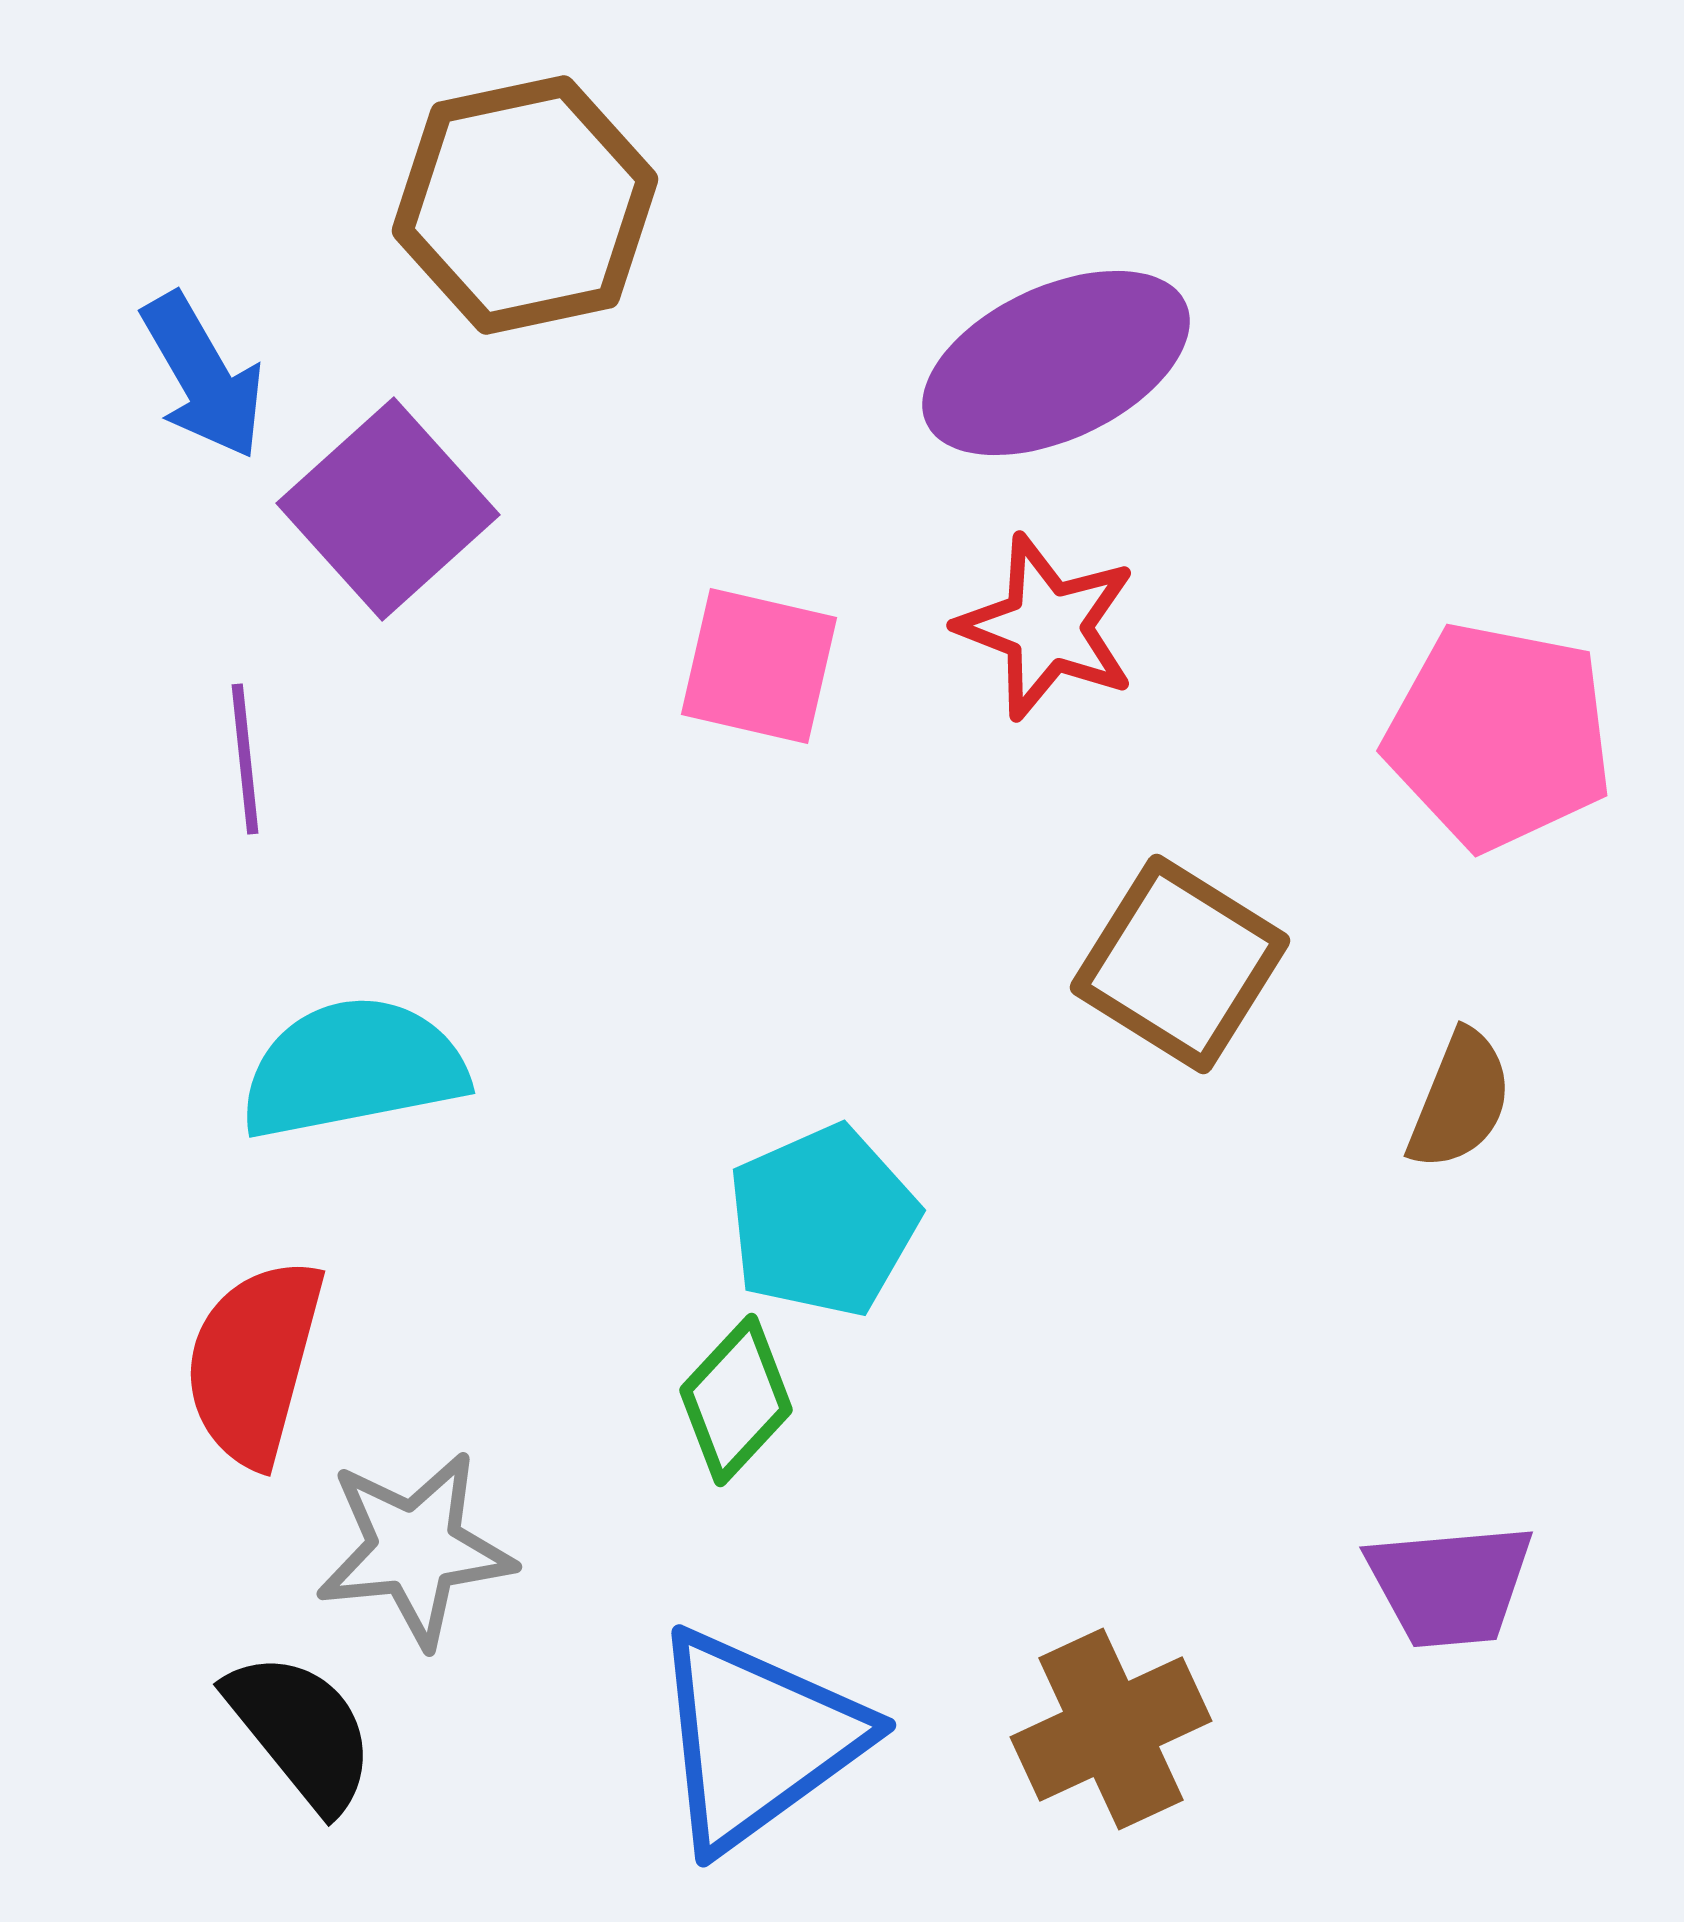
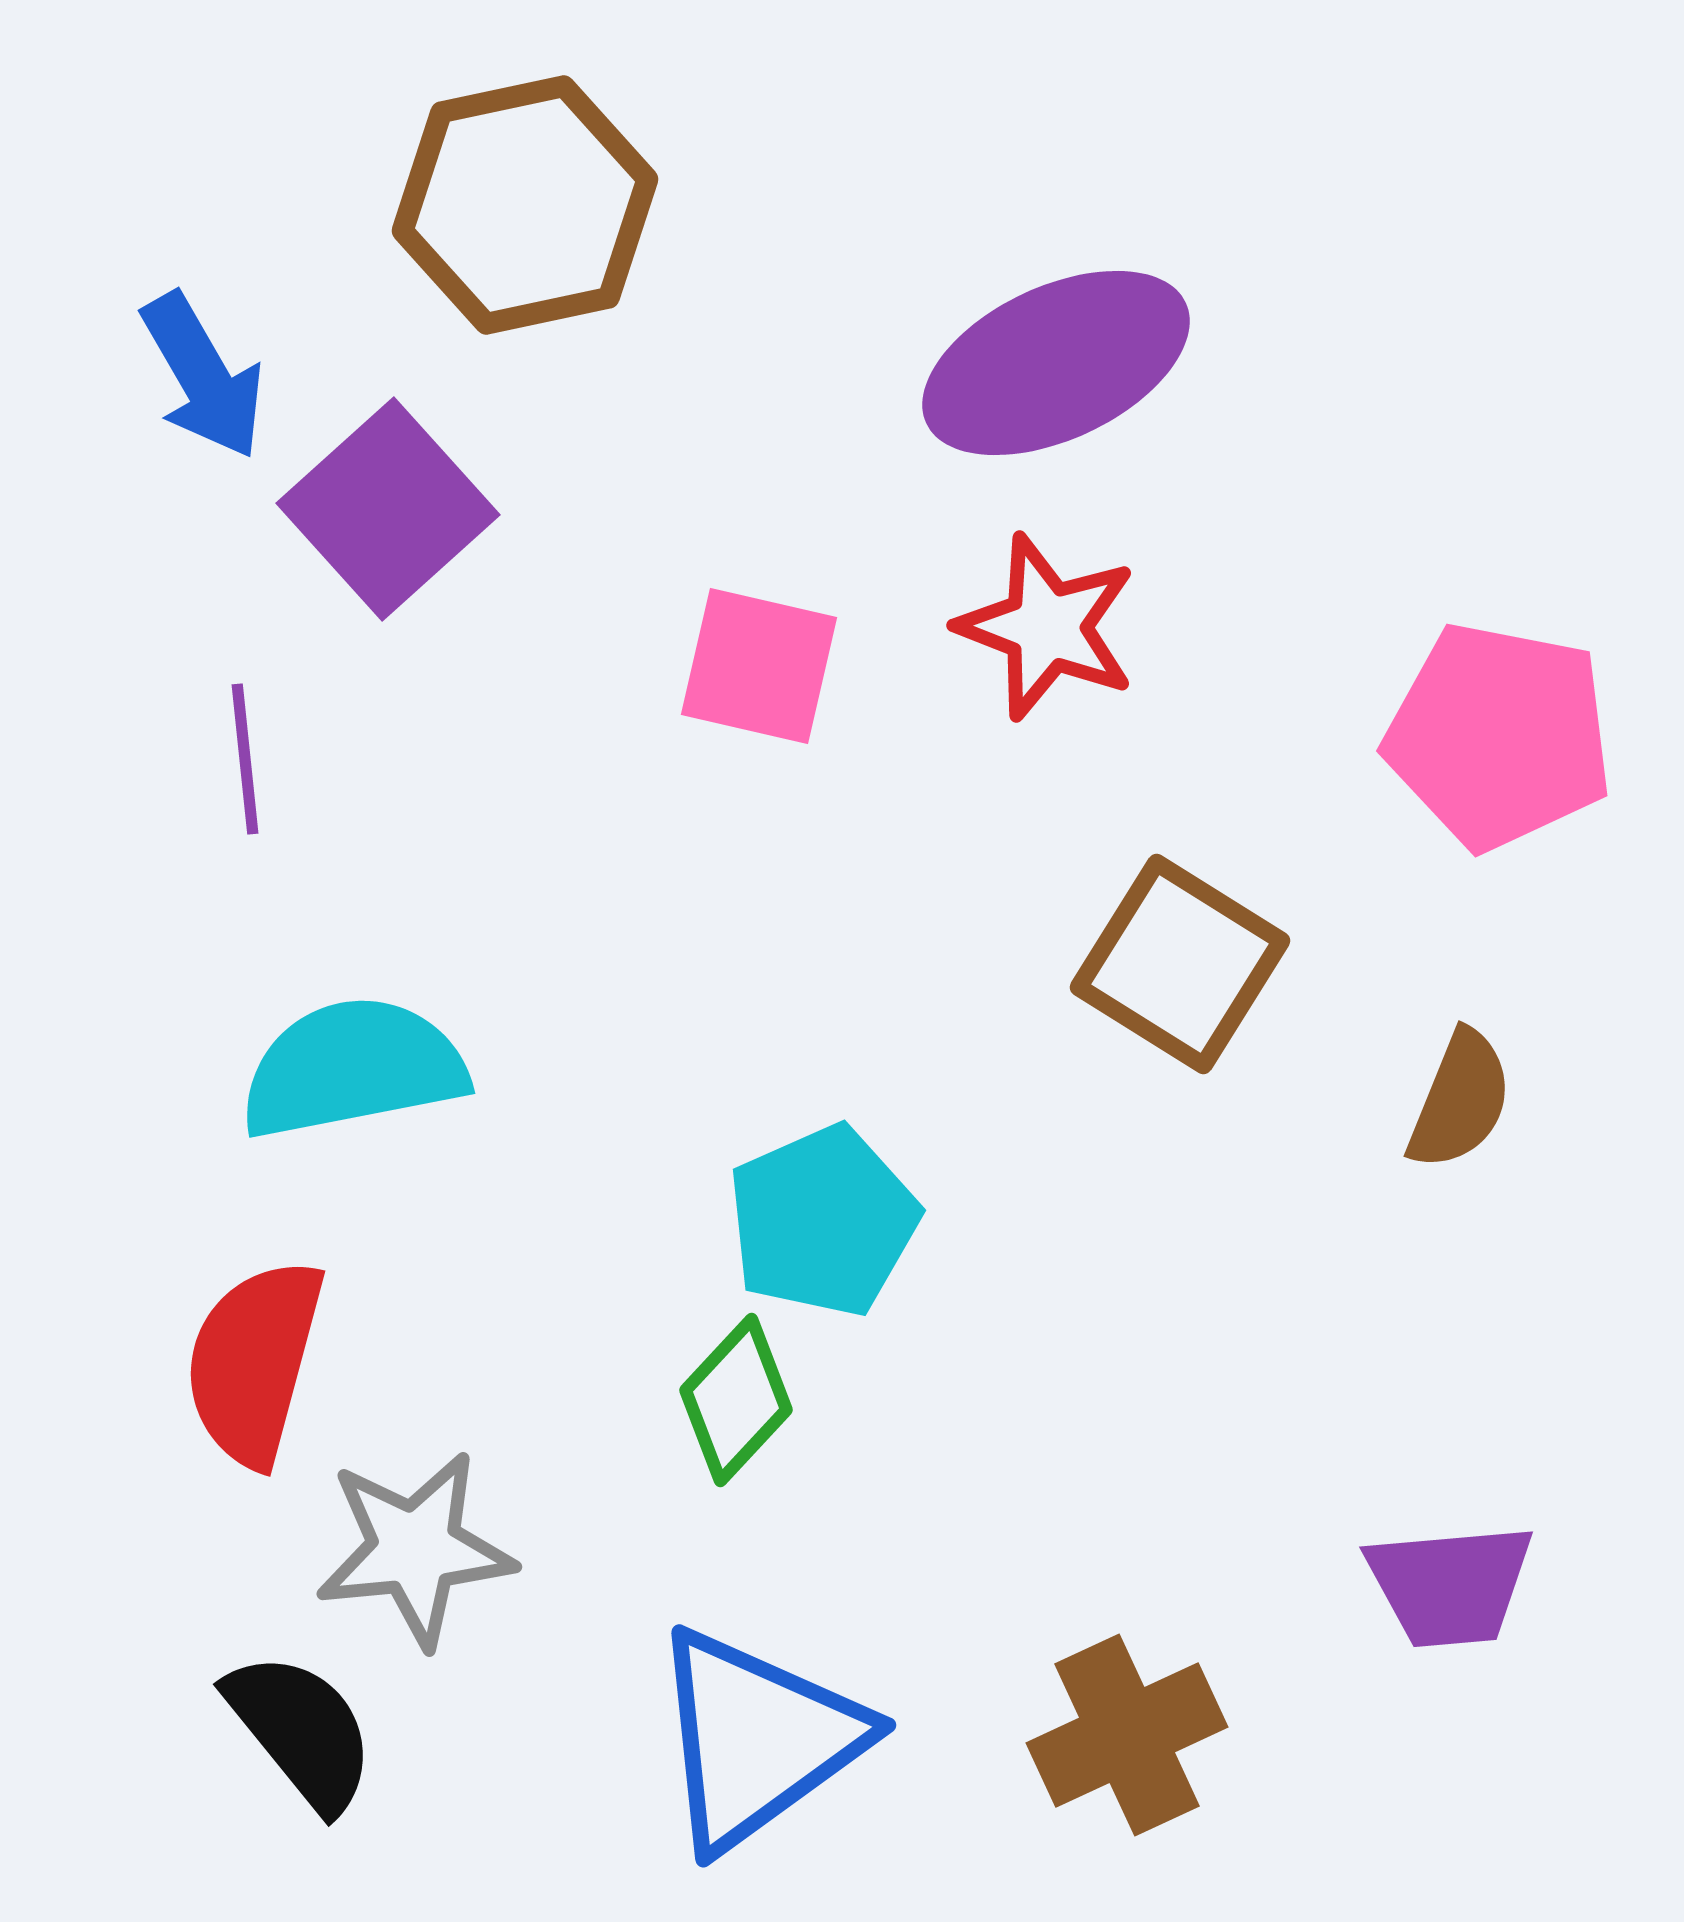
brown cross: moved 16 px right, 6 px down
